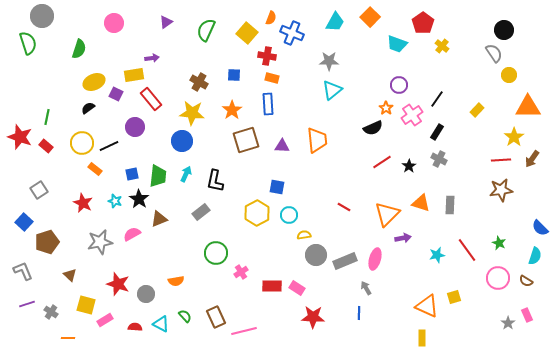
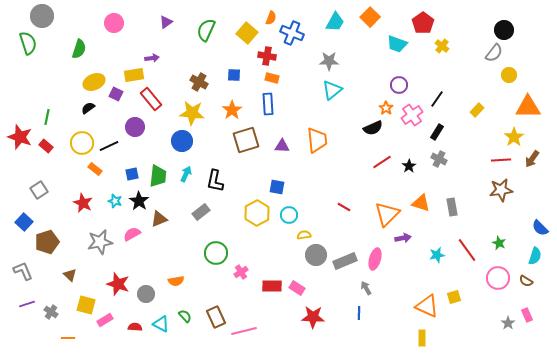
gray semicircle at (494, 53): rotated 72 degrees clockwise
black star at (139, 199): moved 2 px down
gray rectangle at (450, 205): moved 2 px right, 2 px down; rotated 12 degrees counterclockwise
